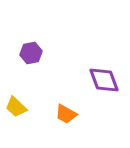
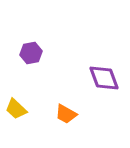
purple diamond: moved 2 px up
yellow trapezoid: moved 2 px down
